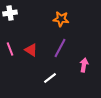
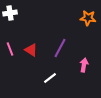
orange star: moved 27 px right, 1 px up
